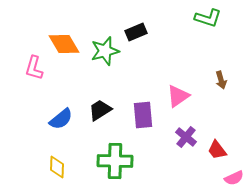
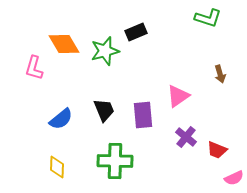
brown arrow: moved 1 px left, 6 px up
black trapezoid: moved 4 px right; rotated 100 degrees clockwise
red trapezoid: rotated 30 degrees counterclockwise
